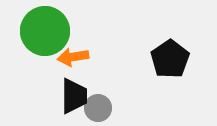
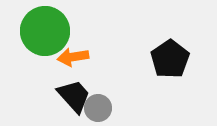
black trapezoid: rotated 42 degrees counterclockwise
